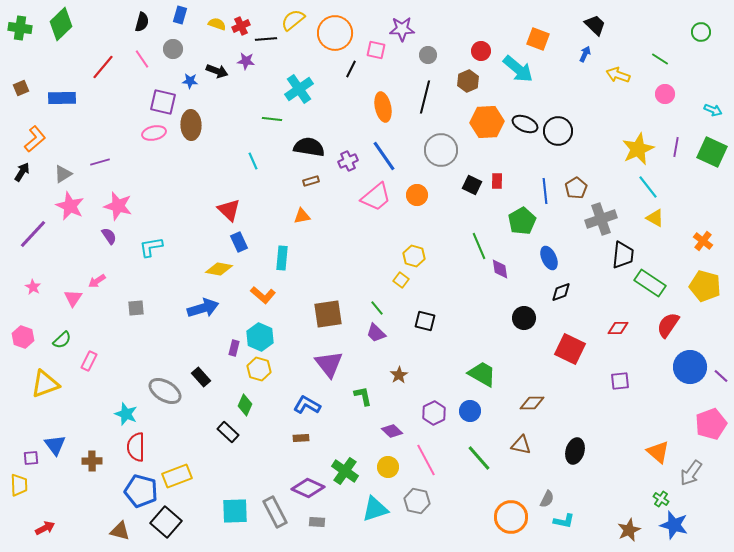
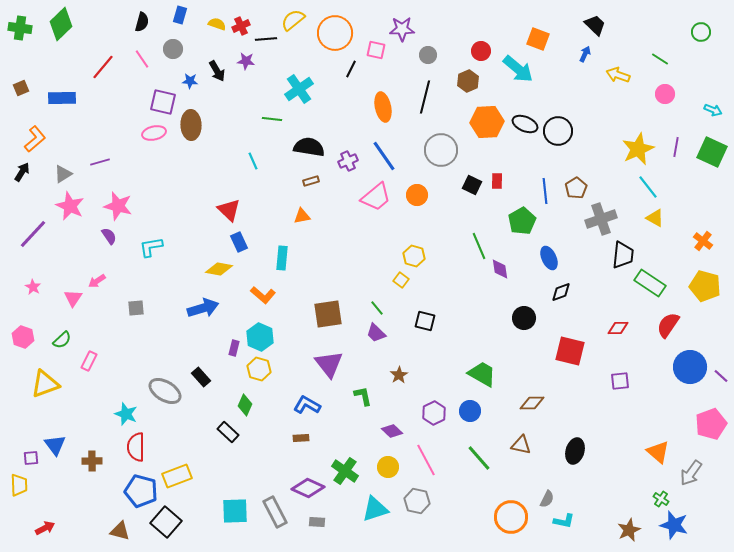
black arrow at (217, 71): rotated 40 degrees clockwise
red square at (570, 349): moved 2 px down; rotated 12 degrees counterclockwise
